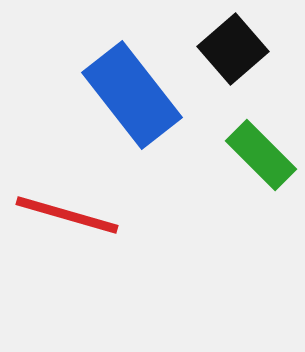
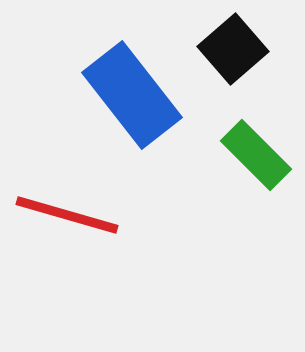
green rectangle: moved 5 px left
